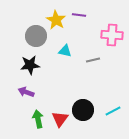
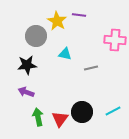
yellow star: moved 1 px right, 1 px down
pink cross: moved 3 px right, 5 px down
cyan triangle: moved 3 px down
gray line: moved 2 px left, 8 px down
black star: moved 3 px left
black circle: moved 1 px left, 2 px down
green arrow: moved 2 px up
